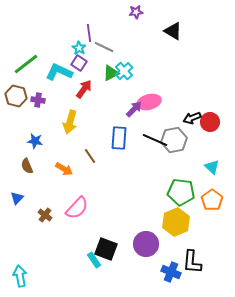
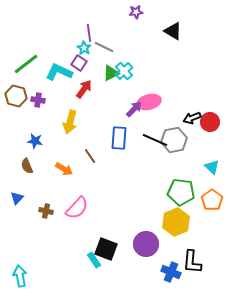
cyan star: moved 5 px right
brown cross: moved 1 px right, 4 px up; rotated 24 degrees counterclockwise
